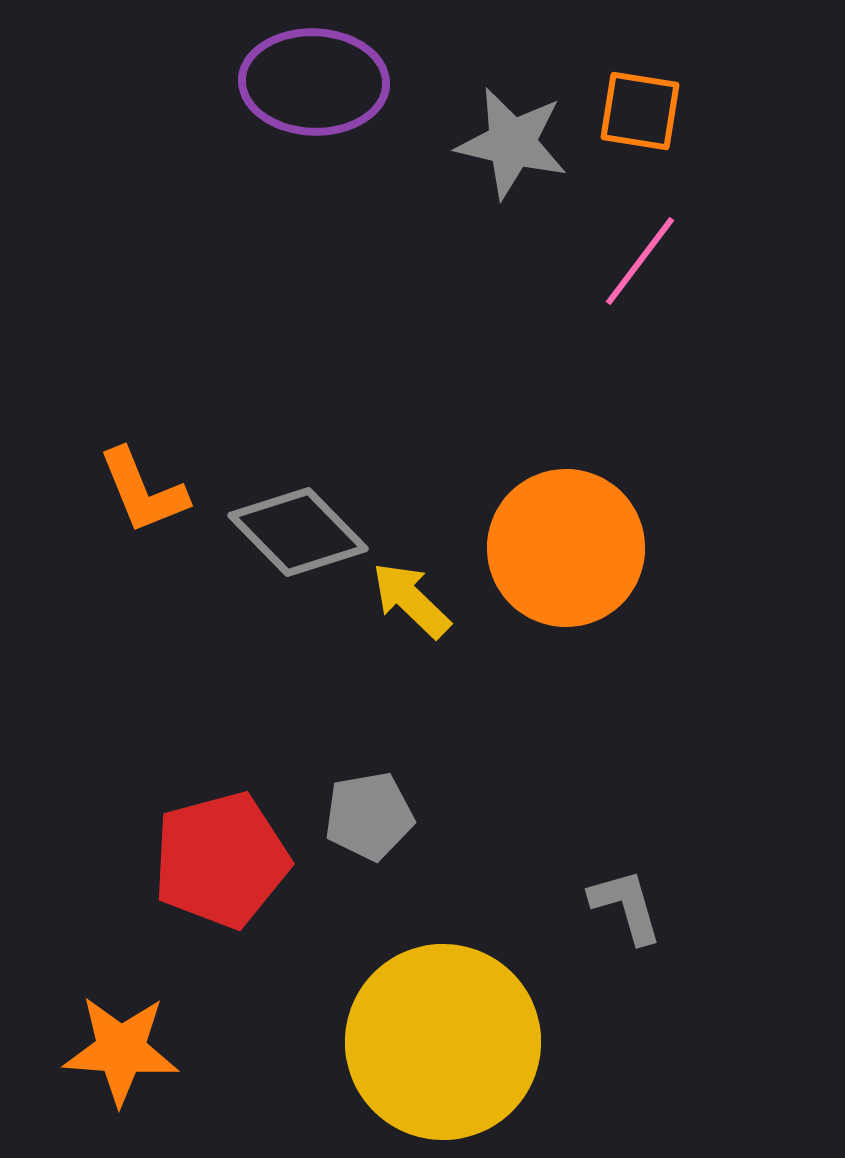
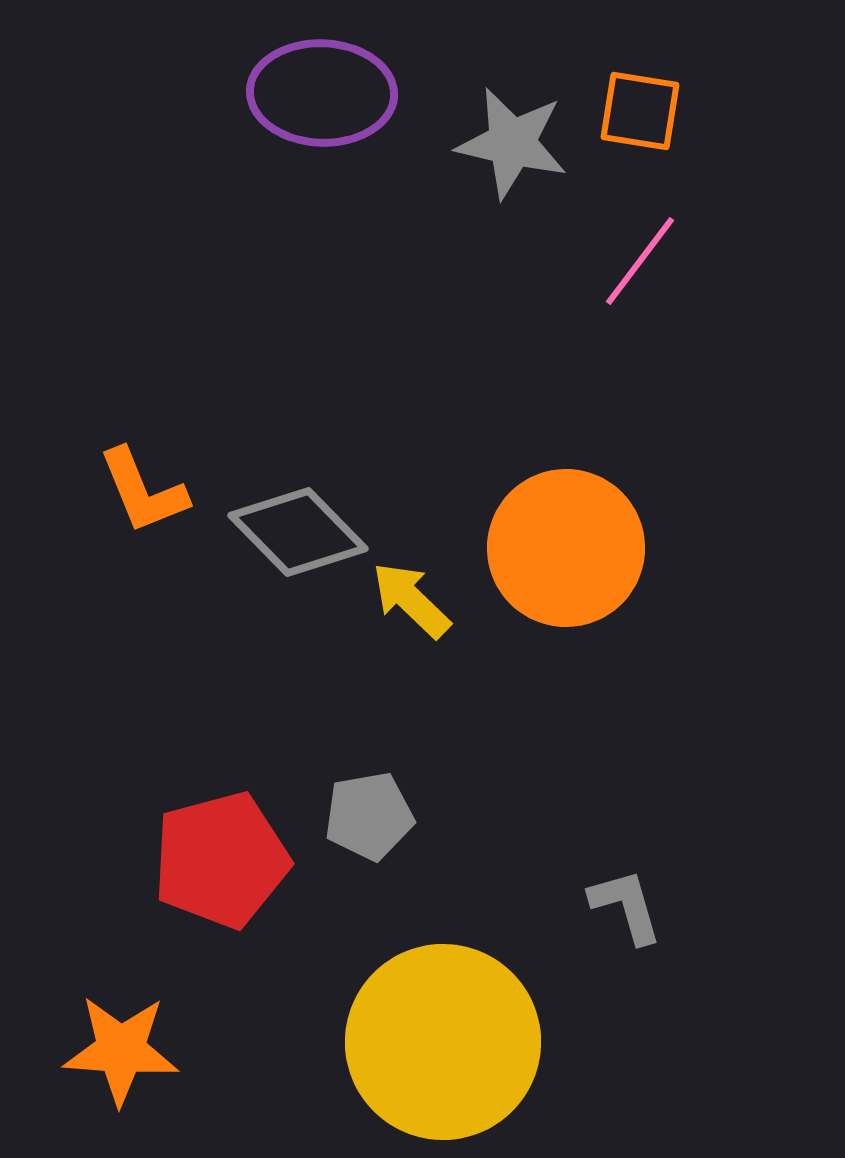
purple ellipse: moved 8 px right, 11 px down
